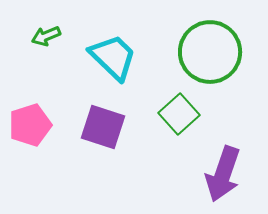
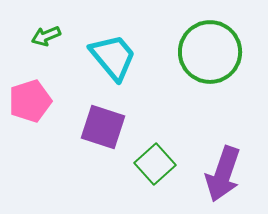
cyan trapezoid: rotated 6 degrees clockwise
green square: moved 24 px left, 50 px down
pink pentagon: moved 24 px up
